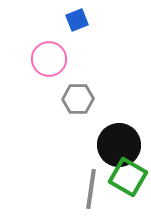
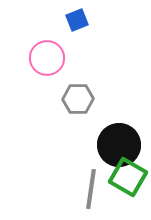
pink circle: moved 2 px left, 1 px up
